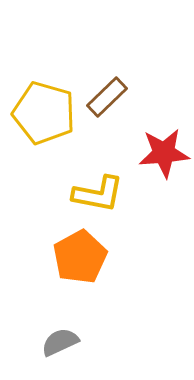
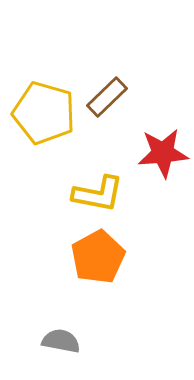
red star: moved 1 px left
orange pentagon: moved 18 px right
gray semicircle: moved 1 px right, 1 px up; rotated 36 degrees clockwise
